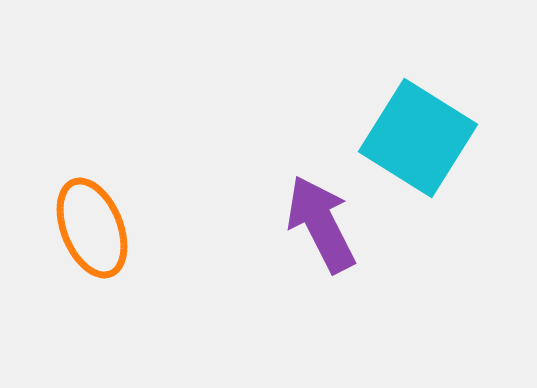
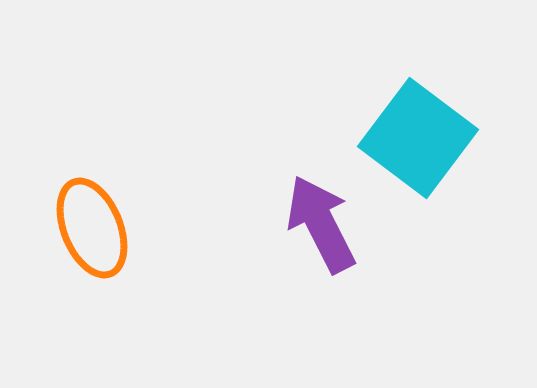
cyan square: rotated 5 degrees clockwise
